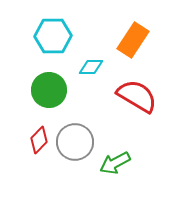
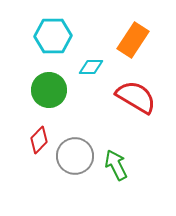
red semicircle: moved 1 px left, 1 px down
gray circle: moved 14 px down
green arrow: moved 1 px right, 2 px down; rotated 92 degrees clockwise
